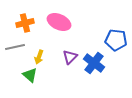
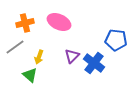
gray line: rotated 24 degrees counterclockwise
purple triangle: moved 2 px right, 1 px up
